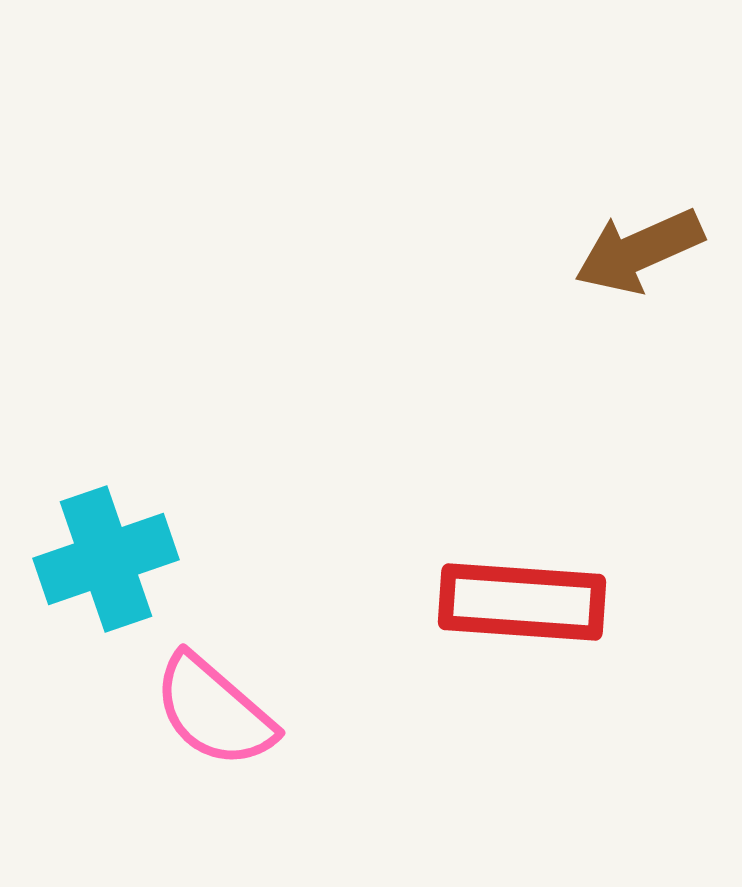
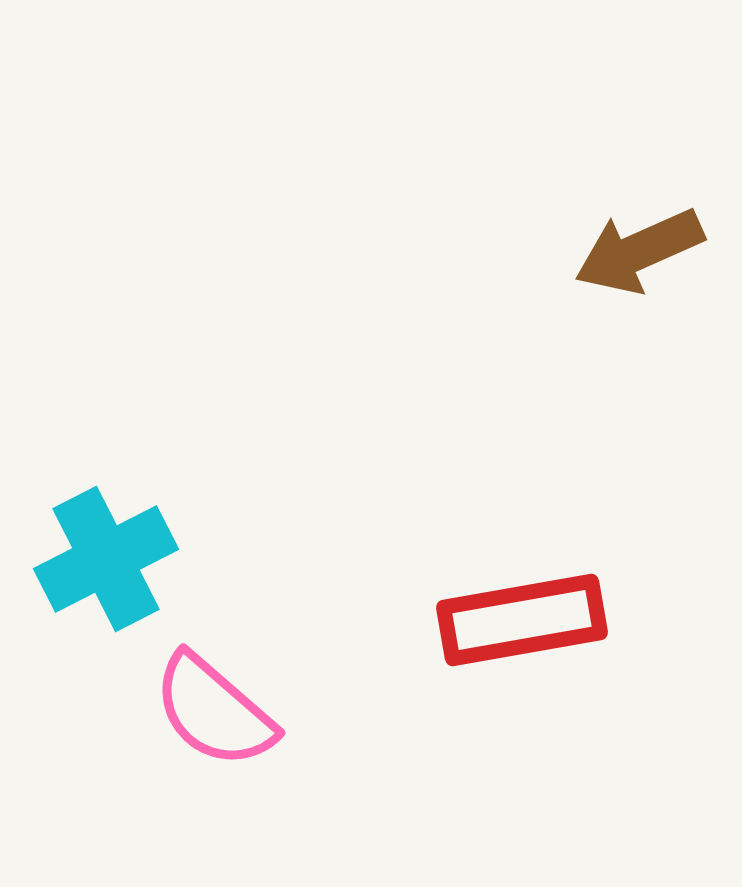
cyan cross: rotated 8 degrees counterclockwise
red rectangle: moved 18 px down; rotated 14 degrees counterclockwise
